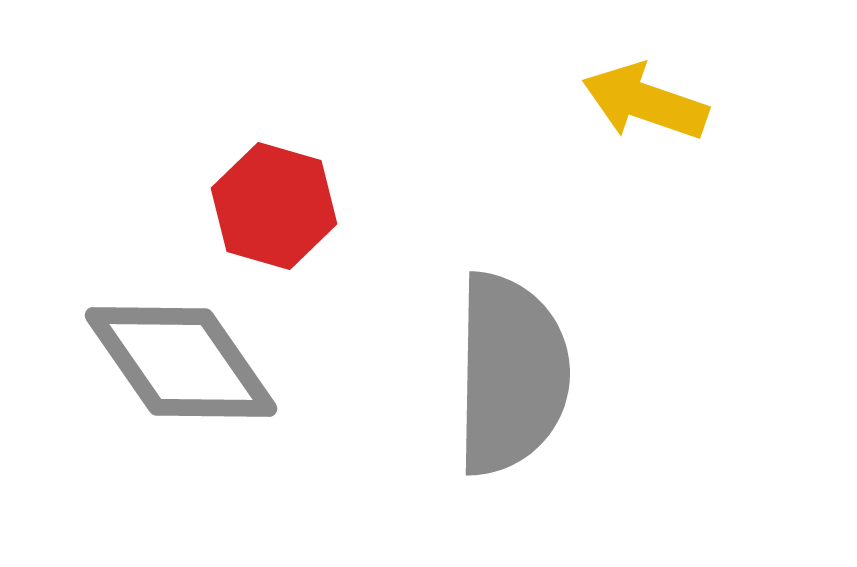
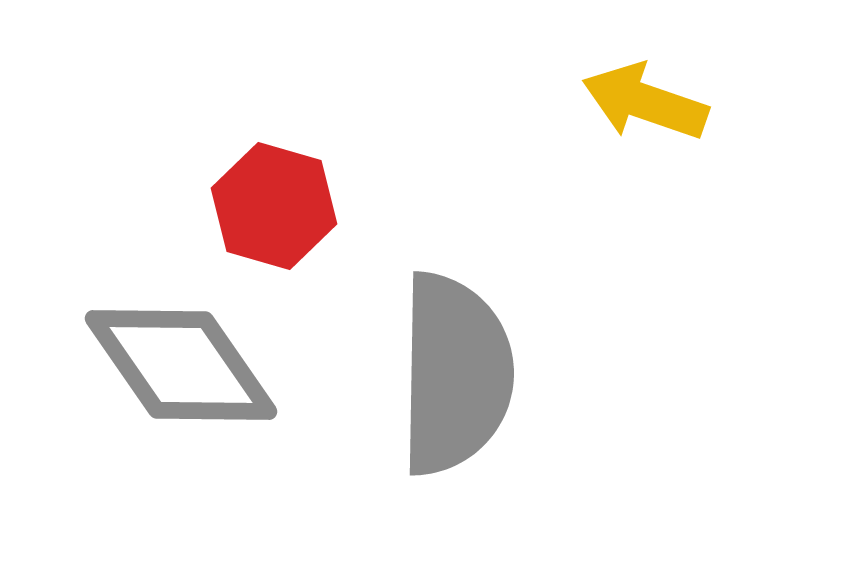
gray diamond: moved 3 px down
gray semicircle: moved 56 px left
